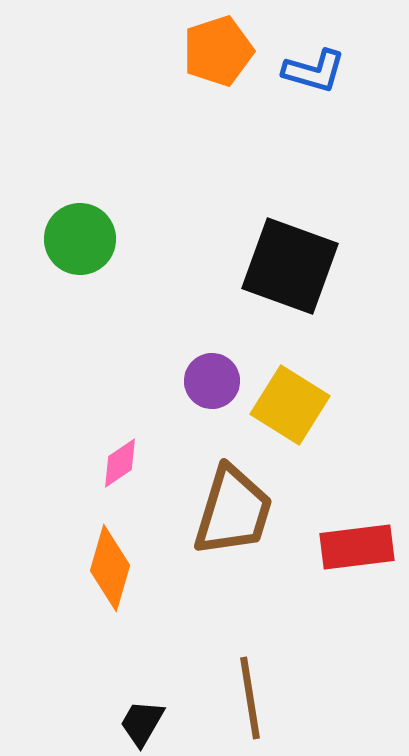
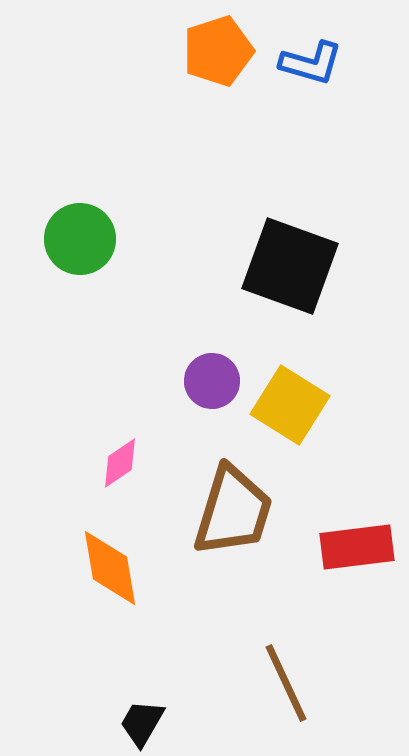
blue L-shape: moved 3 px left, 8 px up
orange diamond: rotated 26 degrees counterclockwise
brown line: moved 36 px right, 15 px up; rotated 16 degrees counterclockwise
